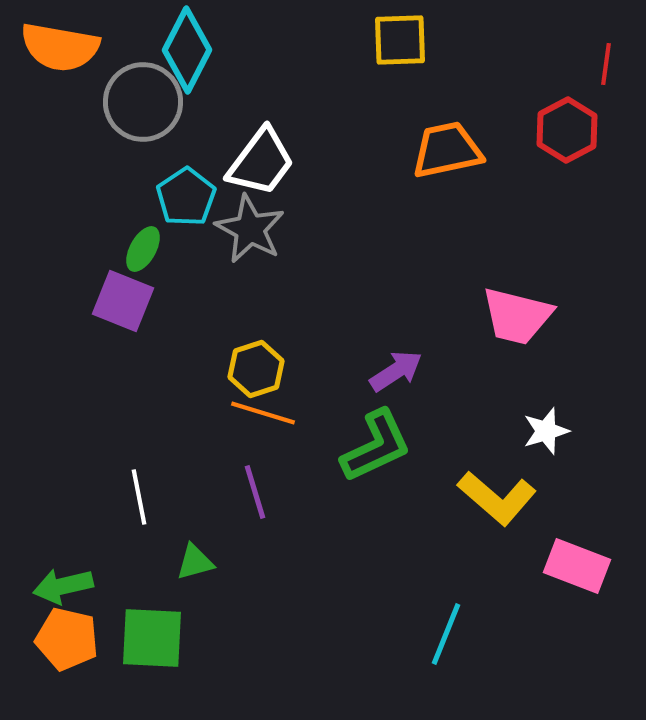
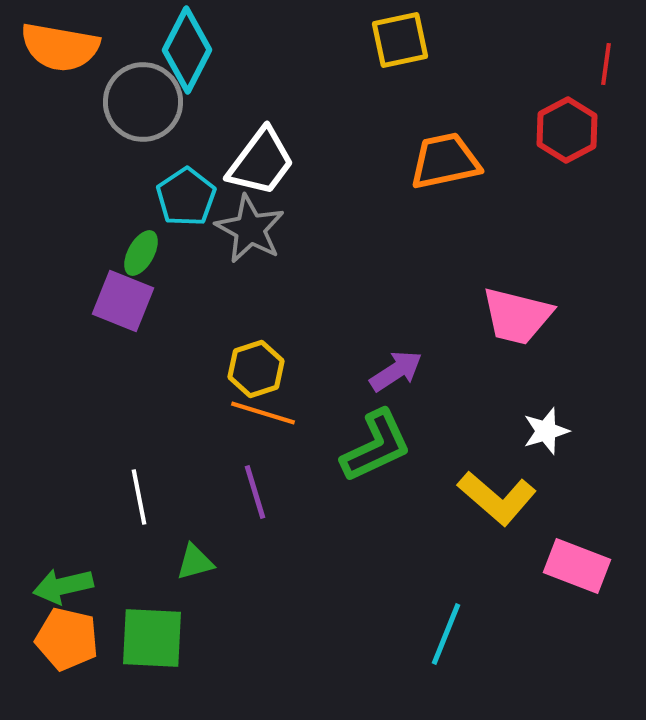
yellow square: rotated 10 degrees counterclockwise
orange trapezoid: moved 2 px left, 11 px down
green ellipse: moved 2 px left, 4 px down
